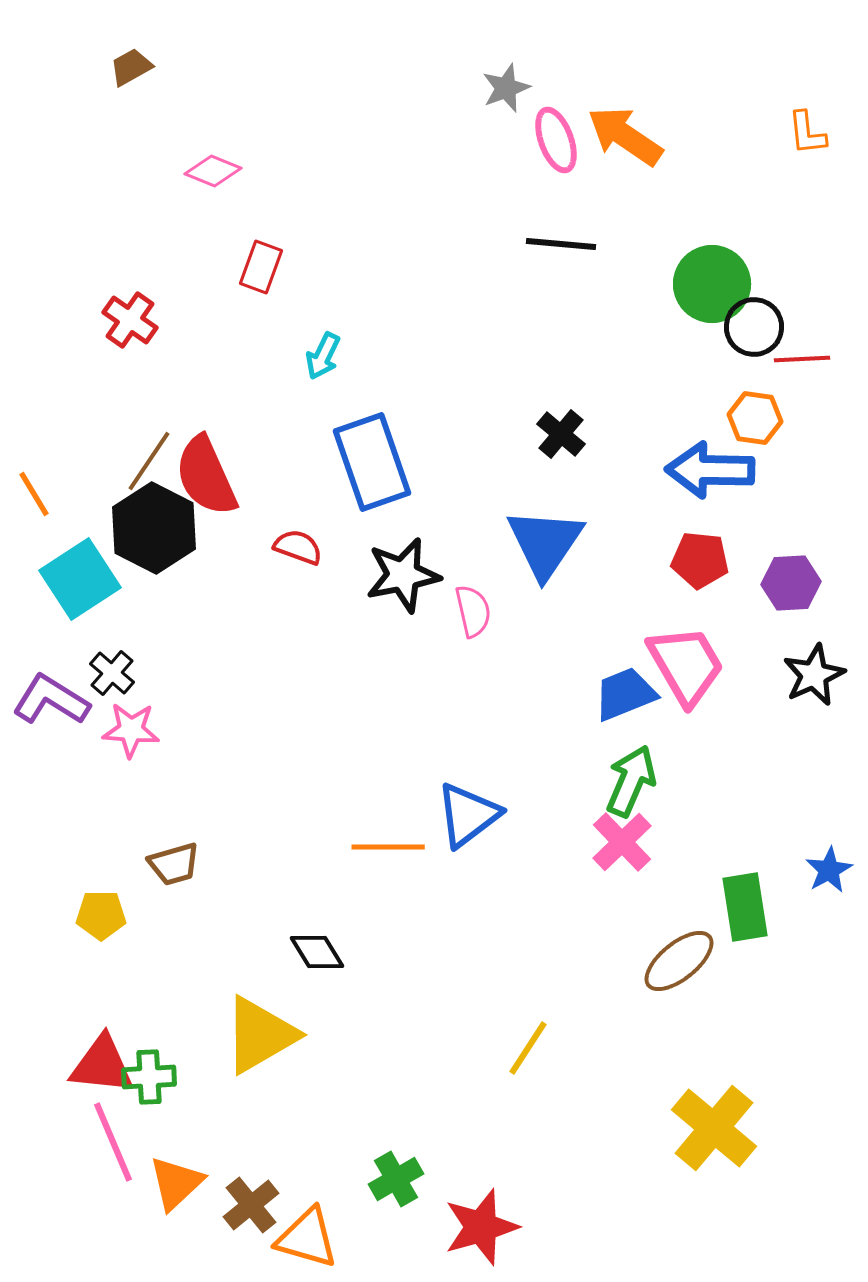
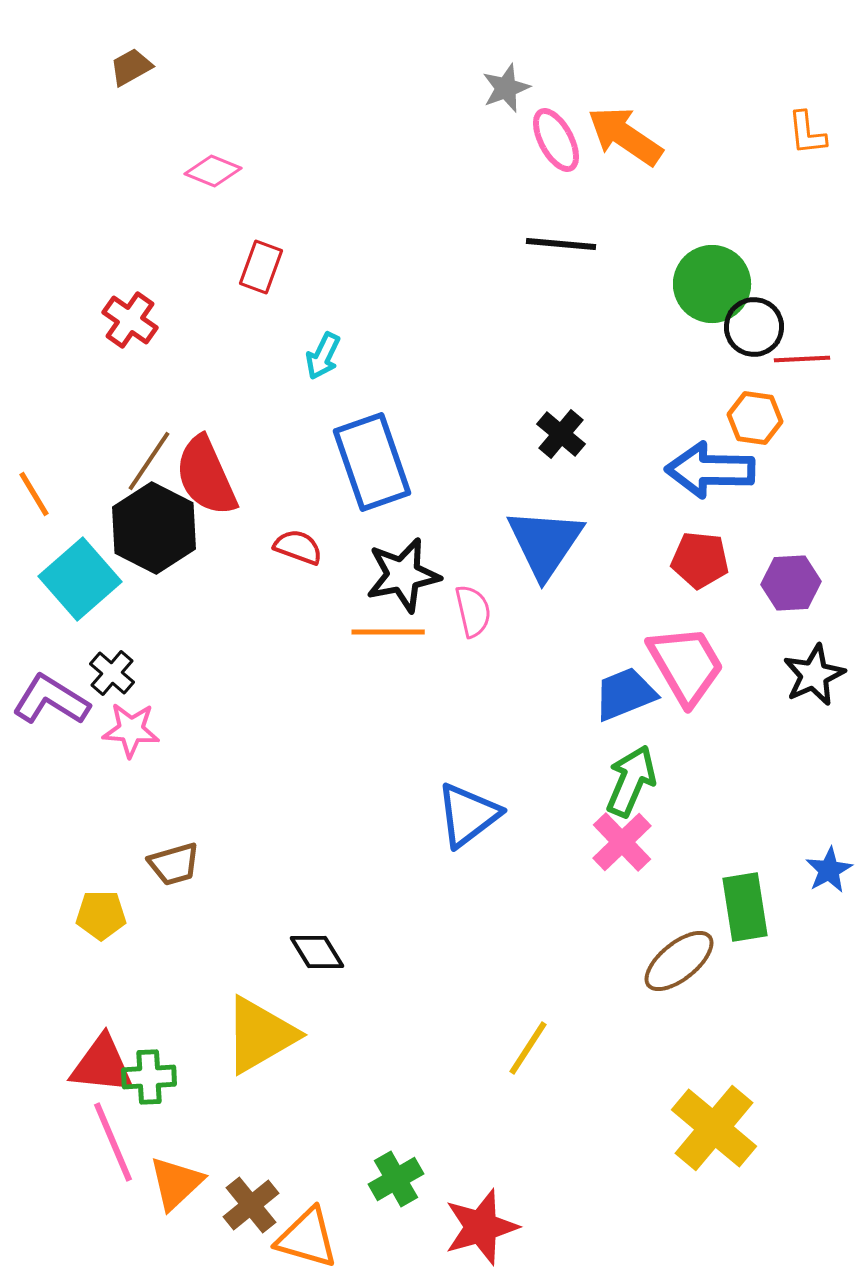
pink ellipse at (556, 140): rotated 8 degrees counterclockwise
cyan square at (80, 579): rotated 8 degrees counterclockwise
orange line at (388, 847): moved 215 px up
